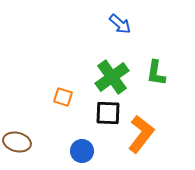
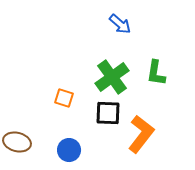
orange square: moved 1 px right, 1 px down
blue circle: moved 13 px left, 1 px up
